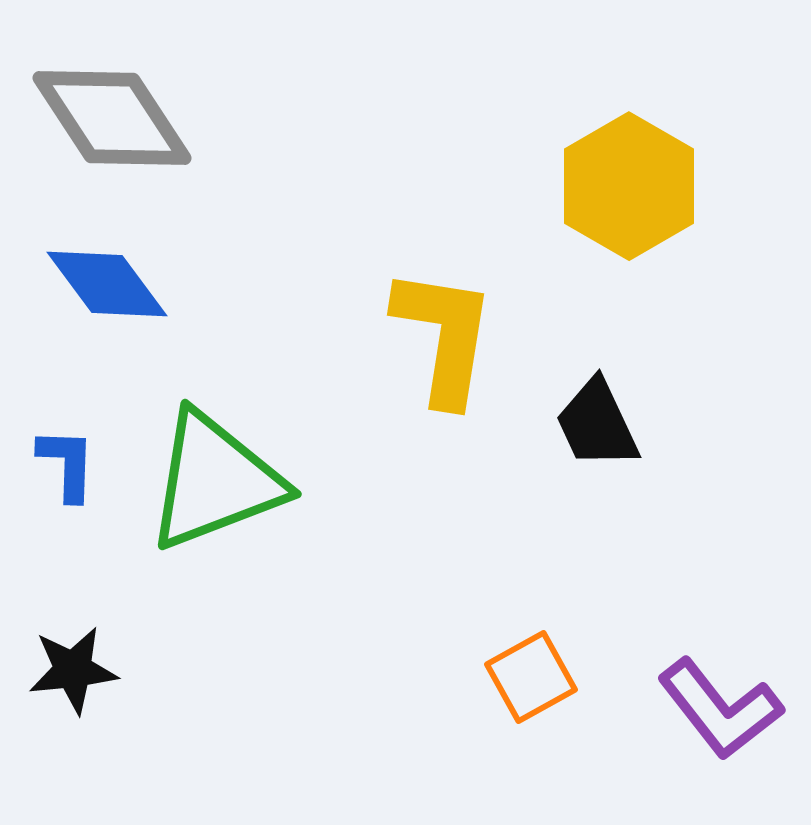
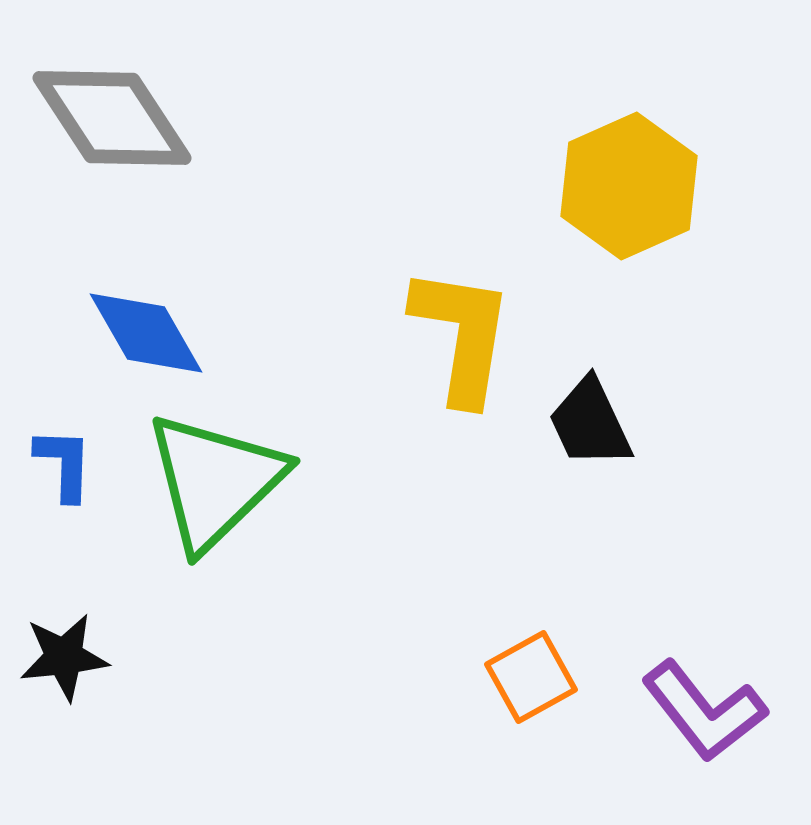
yellow hexagon: rotated 6 degrees clockwise
blue diamond: moved 39 px right, 49 px down; rotated 7 degrees clockwise
yellow L-shape: moved 18 px right, 1 px up
black trapezoid: moved 7 px left, 1 px up
blue L-shape: moved 3 px left
green triangle: rotated 23 degrees counterclockwise
black star: moved 9 px left, 13 px up
purple L-shape: moved 16 px left, 2 px down
